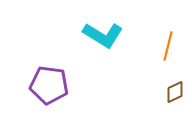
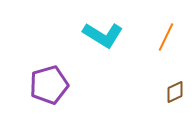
orange line: moved 2 px left, 9 px up; rotated 12 degrees clockwise
purple pentagon: rotated 24 degrees counterclockwise
